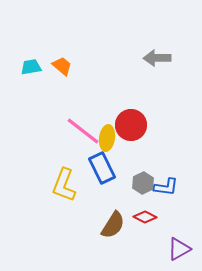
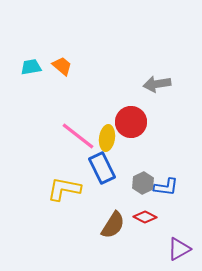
gray arrow: moved 26 px down; rotated 8 degrees counterclockwise
red circle: moved 3 px up
pink line: moved 5 px left, 5 px down
yellow L-shape: moved 4 px down; rotated 80 degrees clockwise
